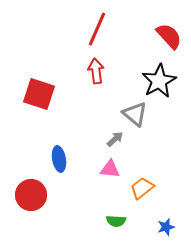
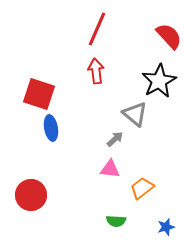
blue ellipse: moved 8 px left, 31 px up
